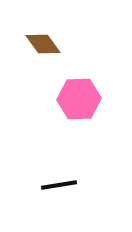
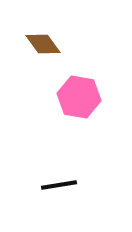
pink hexagon: moved 2 px up; rotated 12 degrees clockwise
